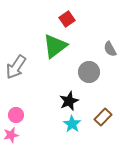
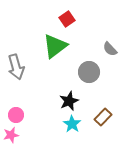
gray semicircle: rotated 14 degrees counterclockwise
gray arrow: rotated 50 degrees counterclockwise
